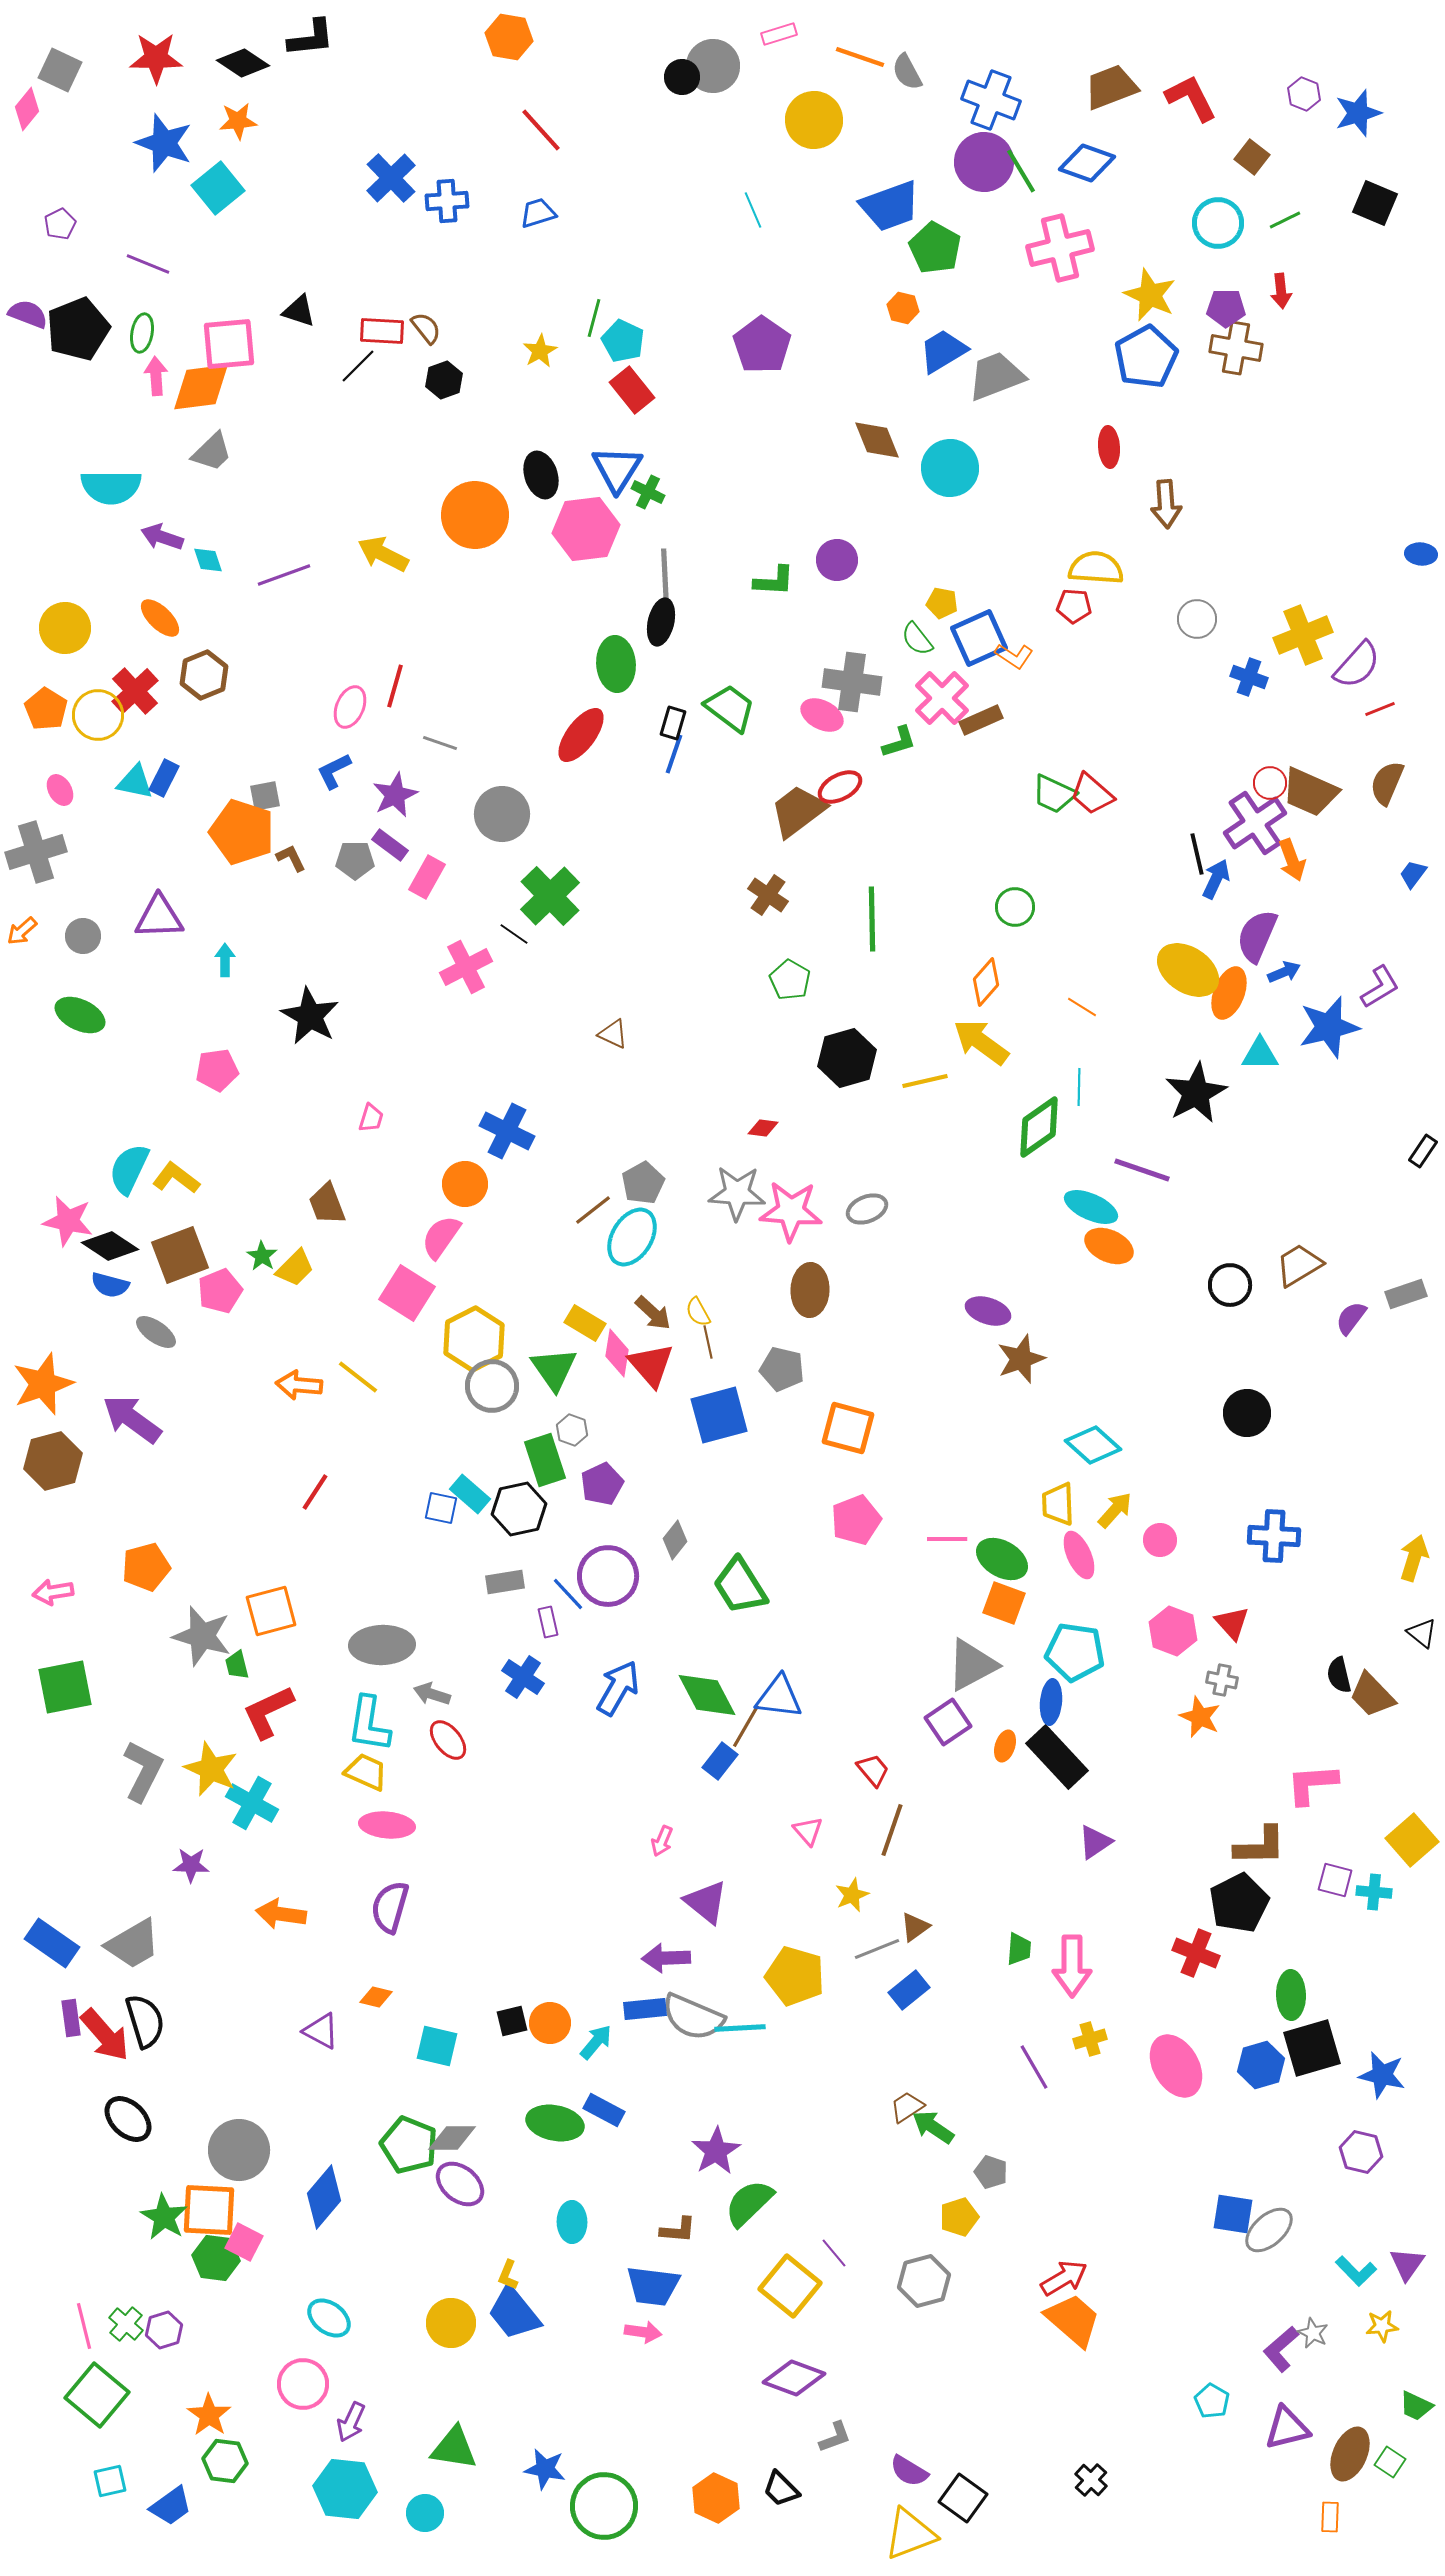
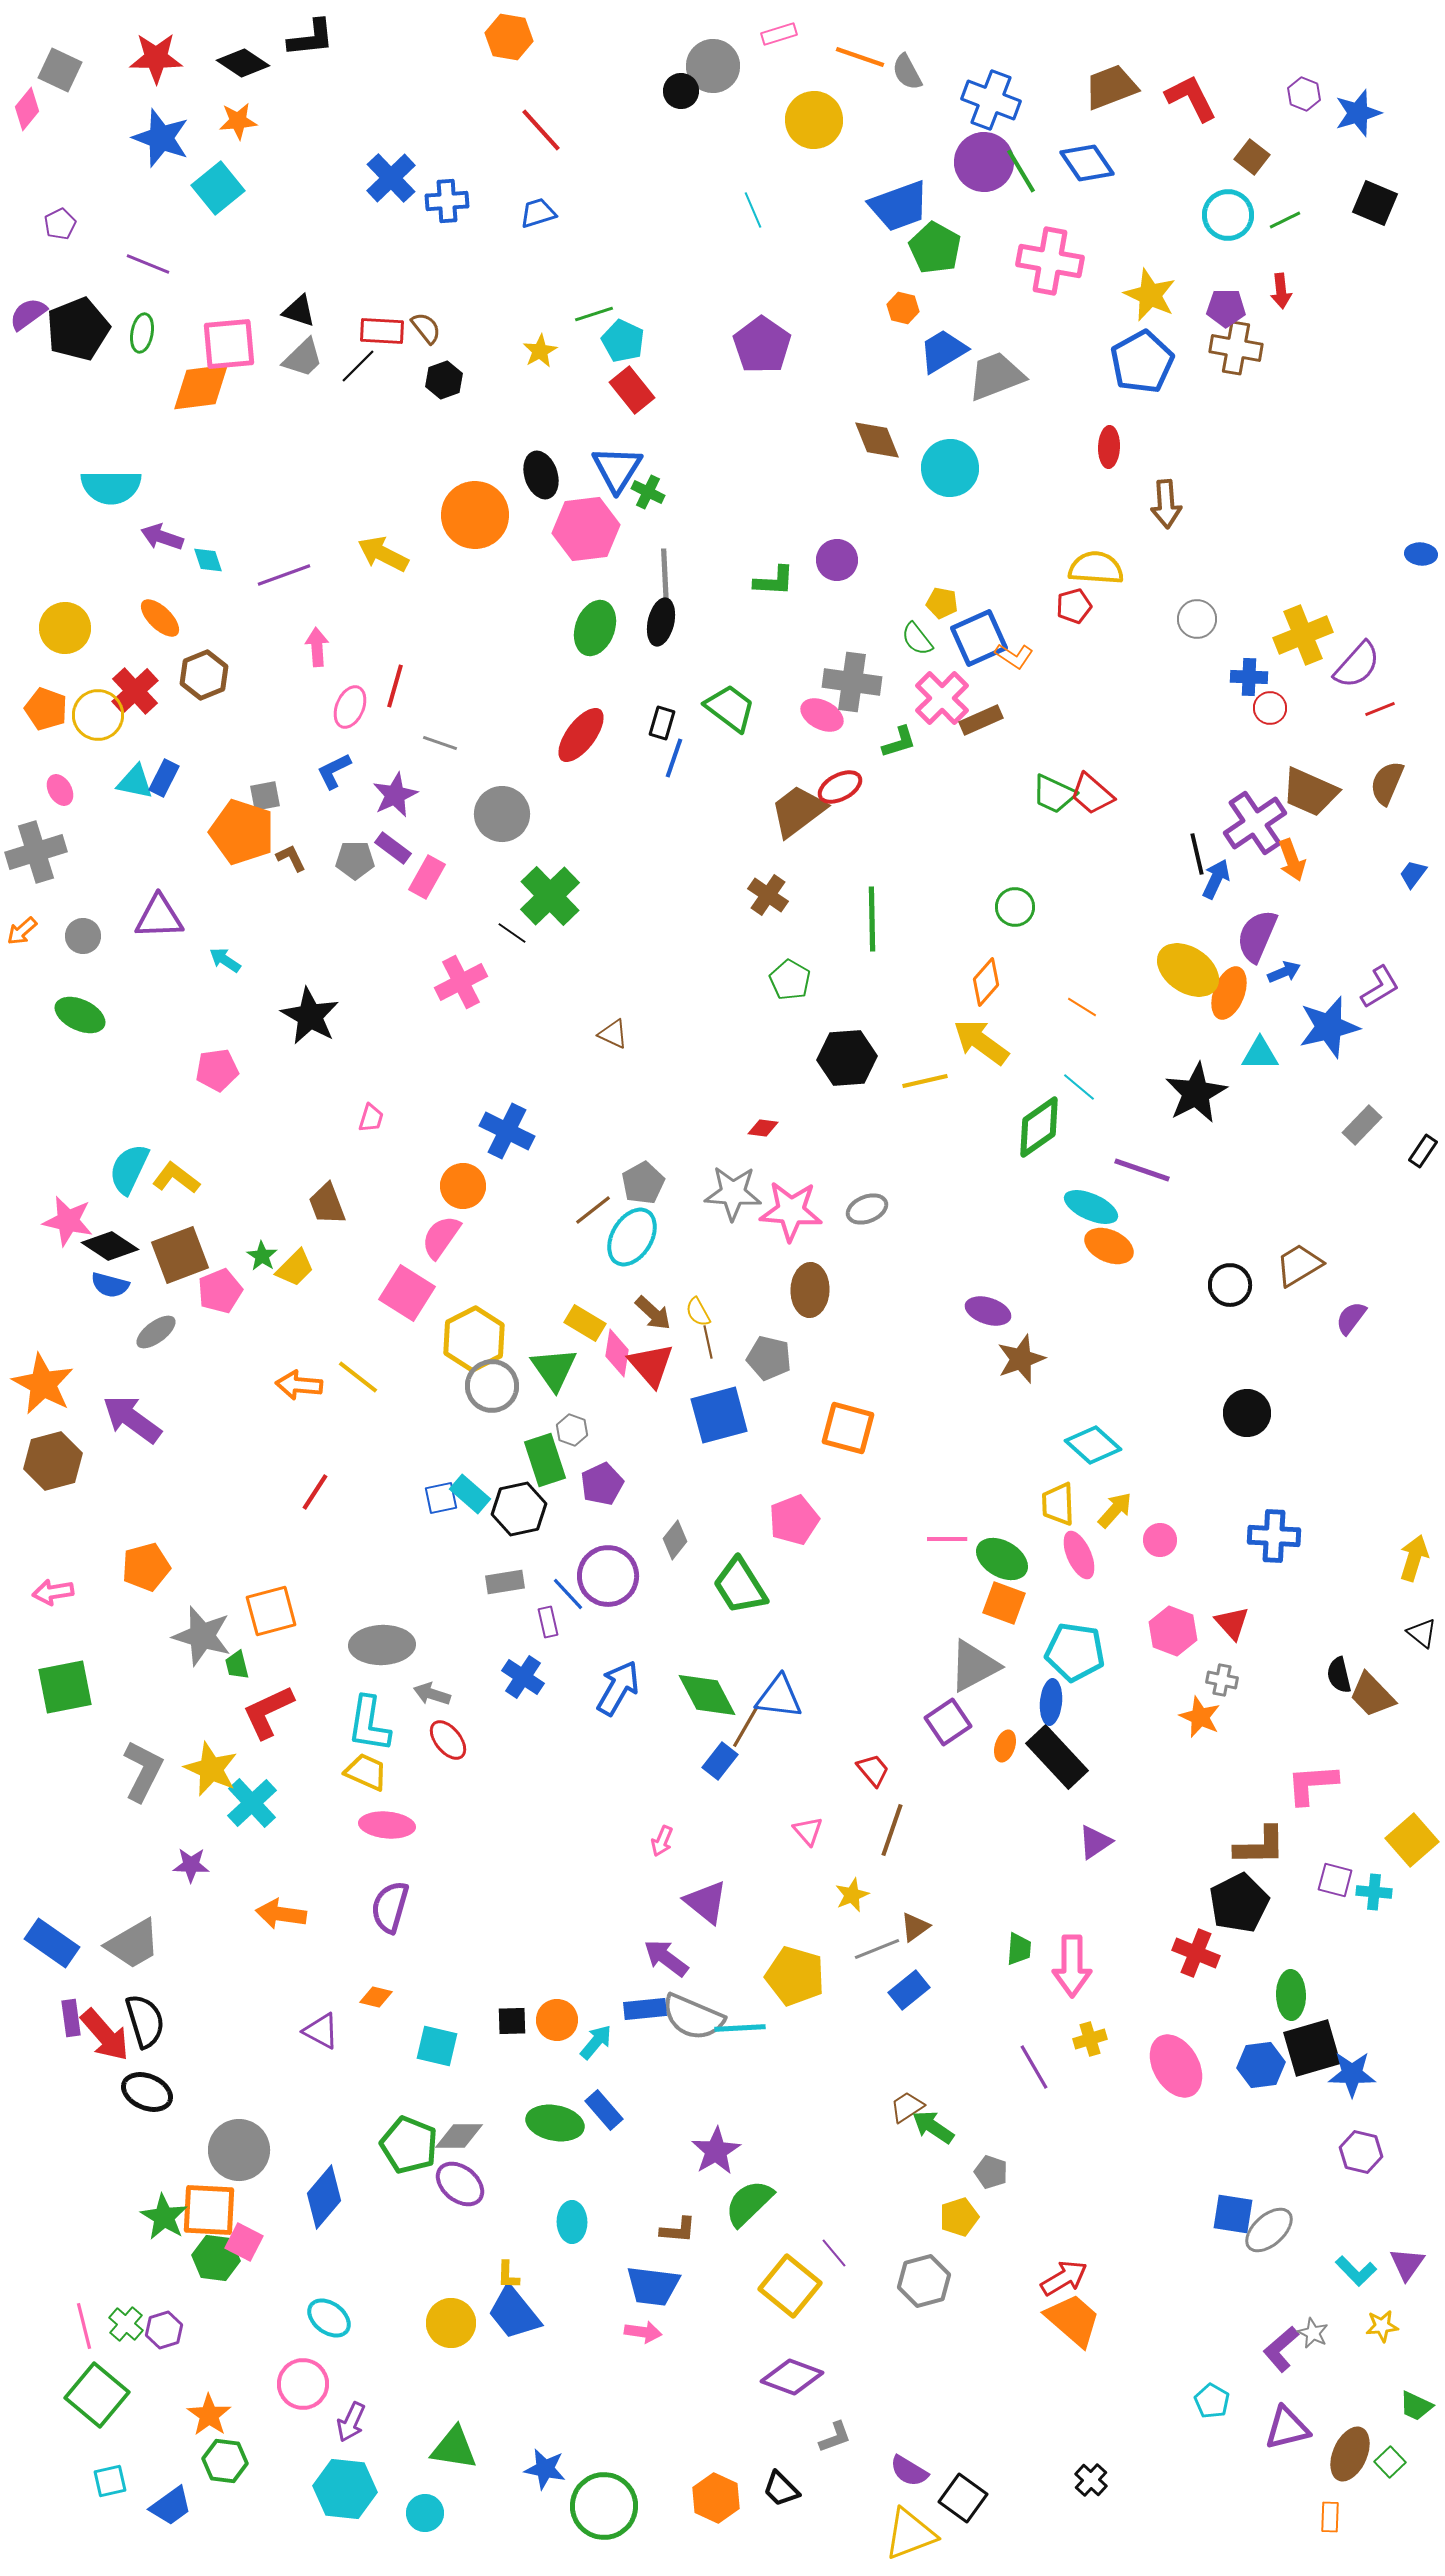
black circle at (682, 77): moved 1 px left, 14 px down
blue star at (164, 143): moved 3 px left, 5 px up
blue diamond at (1087, 163): rotated 36 degrees clockwise
blue trapezoid at (890, 206): moved 9 px right
cyan circle at (1218, 223): moved 10 px right, 8 px up
pink cross at (1060, 248): moved 10 px left, 13 px down; rotated 24 degrees clockwise
purple semicircle at (28, 314): rotated 57 degrees counterclockwise
green line at (594, 318): moved 4 px up; rotated 57 degrees clockwise
blue pentagon at (1146, 357): moved 4 px left, 5 px down
pink arrow at (156, 376): moved 161 px right, 271 px down
red ellipse at (1109, 447): rotated 6 degrees clockwise
gray trapezoid at (212, 452): moved 91 px right, 94 px up
red pentagon at (1074, 606): rotated 20 degrees counterclockwise
green ellipse at (616, 664): moved 21 px left, 36 px up; rotated 24 degrees clockwise
blue cross at (1249, 677): rotated 18 degrees counterclockwise
orange pentagon at (46, 709): rotated 12 degrees counterclockwise
black rectangle at (673, 723): moved 11 px left
blue line at (674, 754): moved 4 px down
red circle at (1270, 783): moved 75 px up
purple rectangle at (390, 845): moved 3 px right, 3 px down
black line at (514, 934): moved 2 px left, 1 px up
cyan arrow at (225, 960): rotated 56 degrees counterclockwise
pink cross at (466, 967): moved 5 px left, 15 px down
black hexagon at (847, 1058): rotated 12 degrees clockwise
cyan line at (1079, 1087): rotated 51 degrees counterclockwise
orange circle at (465, 1184): moved 2 px left, 2 px down
gray star at (737, 1193): moved 4 px left
gray rectangle at (1406, 1294): moved 44 px left, 169 px up; rotated 27 degrees counterclockwise
gray ellipse at (156, 1332): rotated 72 degrees counterclockwise
gray pentagon at (782, 1369): moved 13 px left, 11 px up
orange star at (43, 1384): rotated 24 degrees counterclockwise
blue square at (441, 1508): moved 10 px up; rotated 24 degrees counterclockwise
pink pentagon at (856, 1520): moved 62 px left
gray triangle at (972, 1665): moved 2 px right, 1 px down
cyan cross at (252, 1803): rotated 18 degrees clockwise
purple arrow at (666, 1958): rotated 39 degrees clockwise
black square at (512, 2021): rotated 12 degrees clockwise
orange circle at (550, 2023): moved 7 px right, 3 px up
blue hexagon at (1261, 2065): rotated 9 degrees clockwise
blue star at (1382, 2075): moved 30 px left, 1 px up; rotated 12 degrees counterclockwise
blue rectangle at (604, 2110): rotated 21 degrees clockwise
black ellipse at (128, 2119): moved 19 px right, 27 px up; rotated 21 degrees counterclockwise
gray diamond at (452, 2138): moved 7 px right, 2 px up
yellow L-shape at (508, 2275): rotated 20 degrees counterclockwise
purple diamond at (794, 2378): moved 2 px left, 1 px up
green square at (1390, 2462): rotated 12 degrees clockwise
